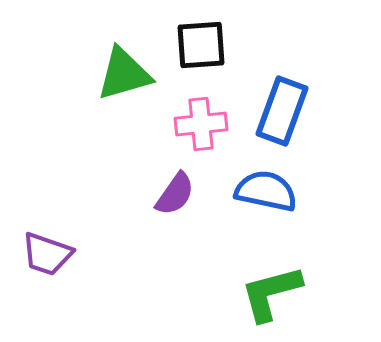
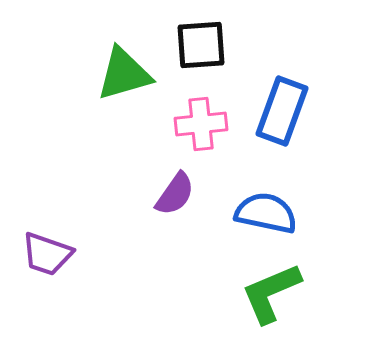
blue semicircle: moved 22 px down
green L-shape: rotated 8 degrees counterclockwise
